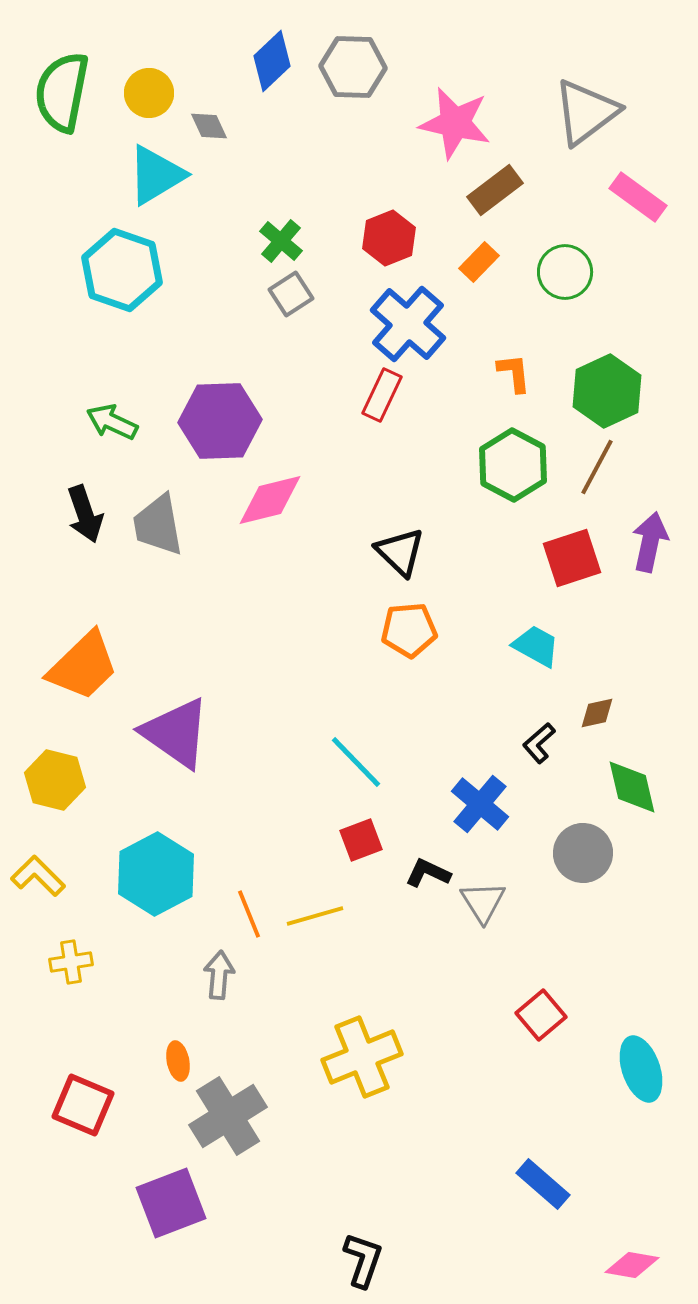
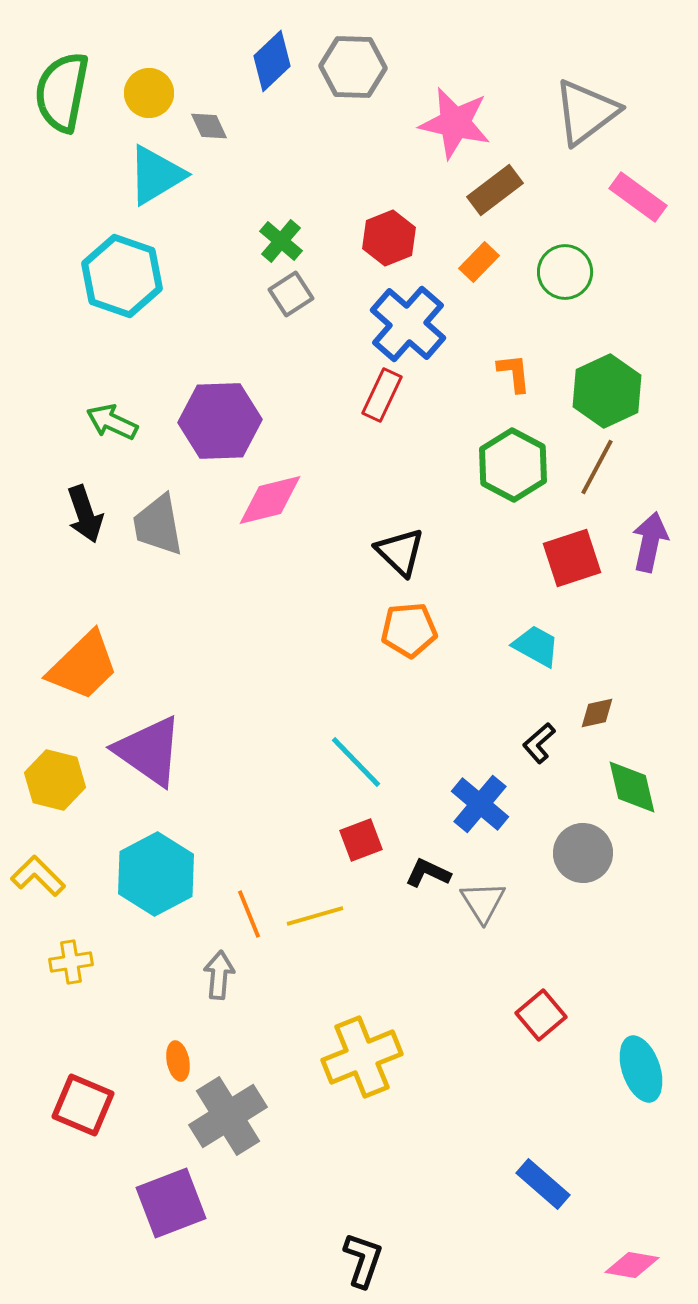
cyan hexagon at (122, 270): moved 6 px down
purple triangle at (176, 733): moved 27 px left, 18 px down
